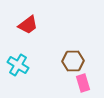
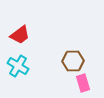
red trapezoid: moved 8 px left, 10 px down
cyan cross: moved 1 px down
